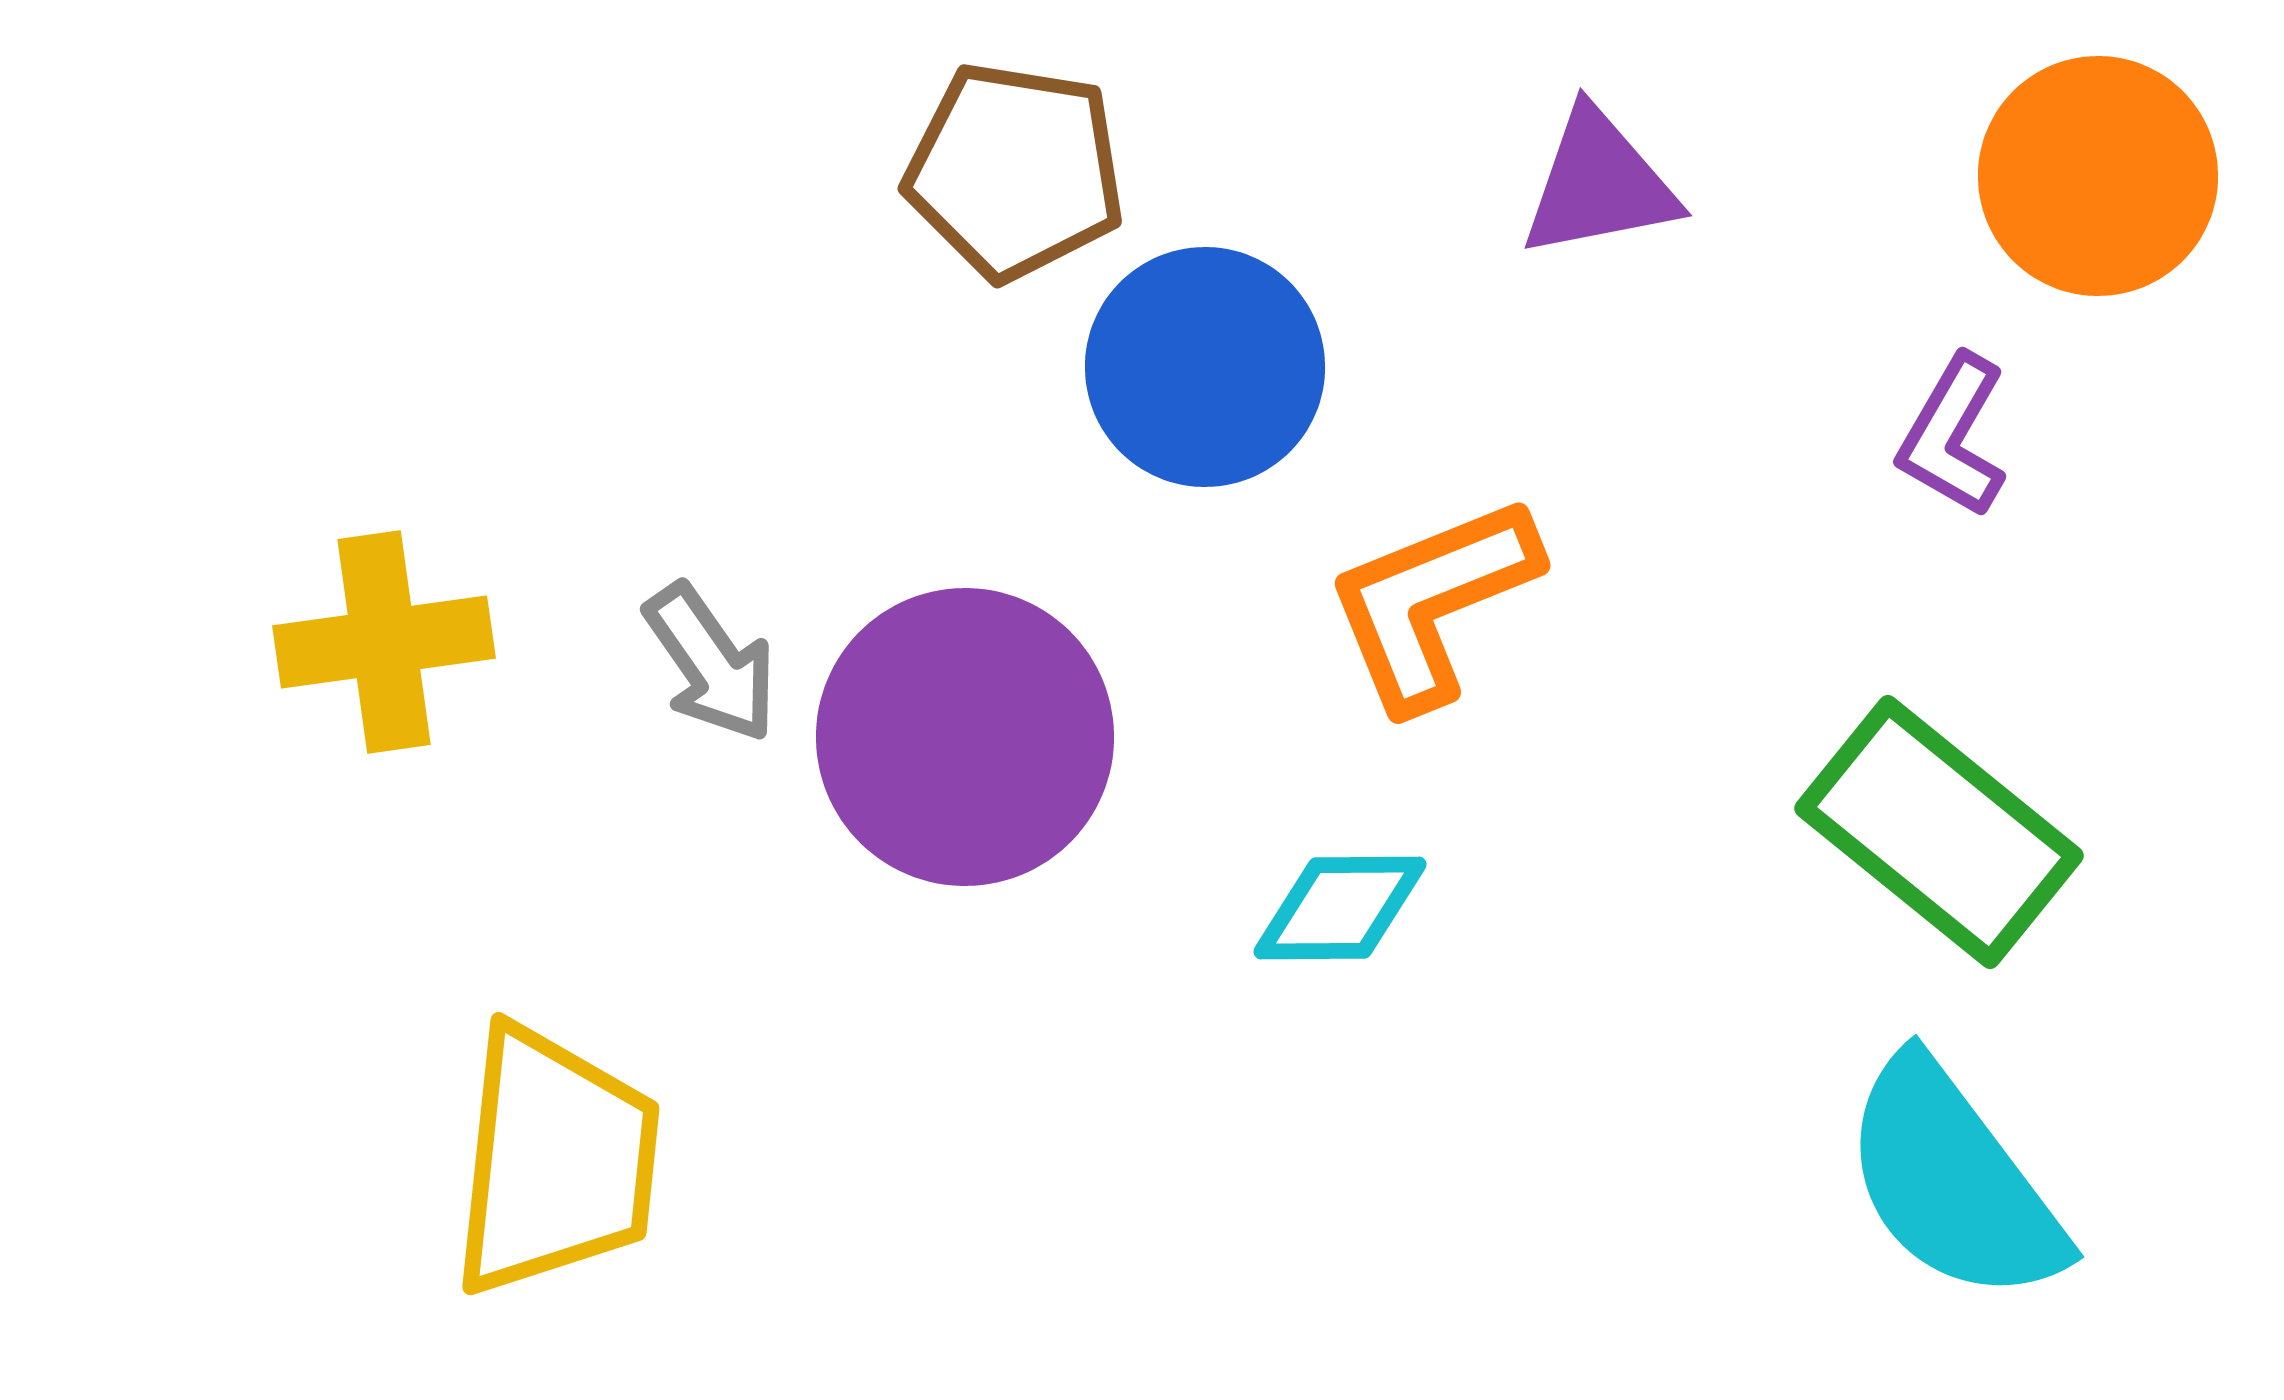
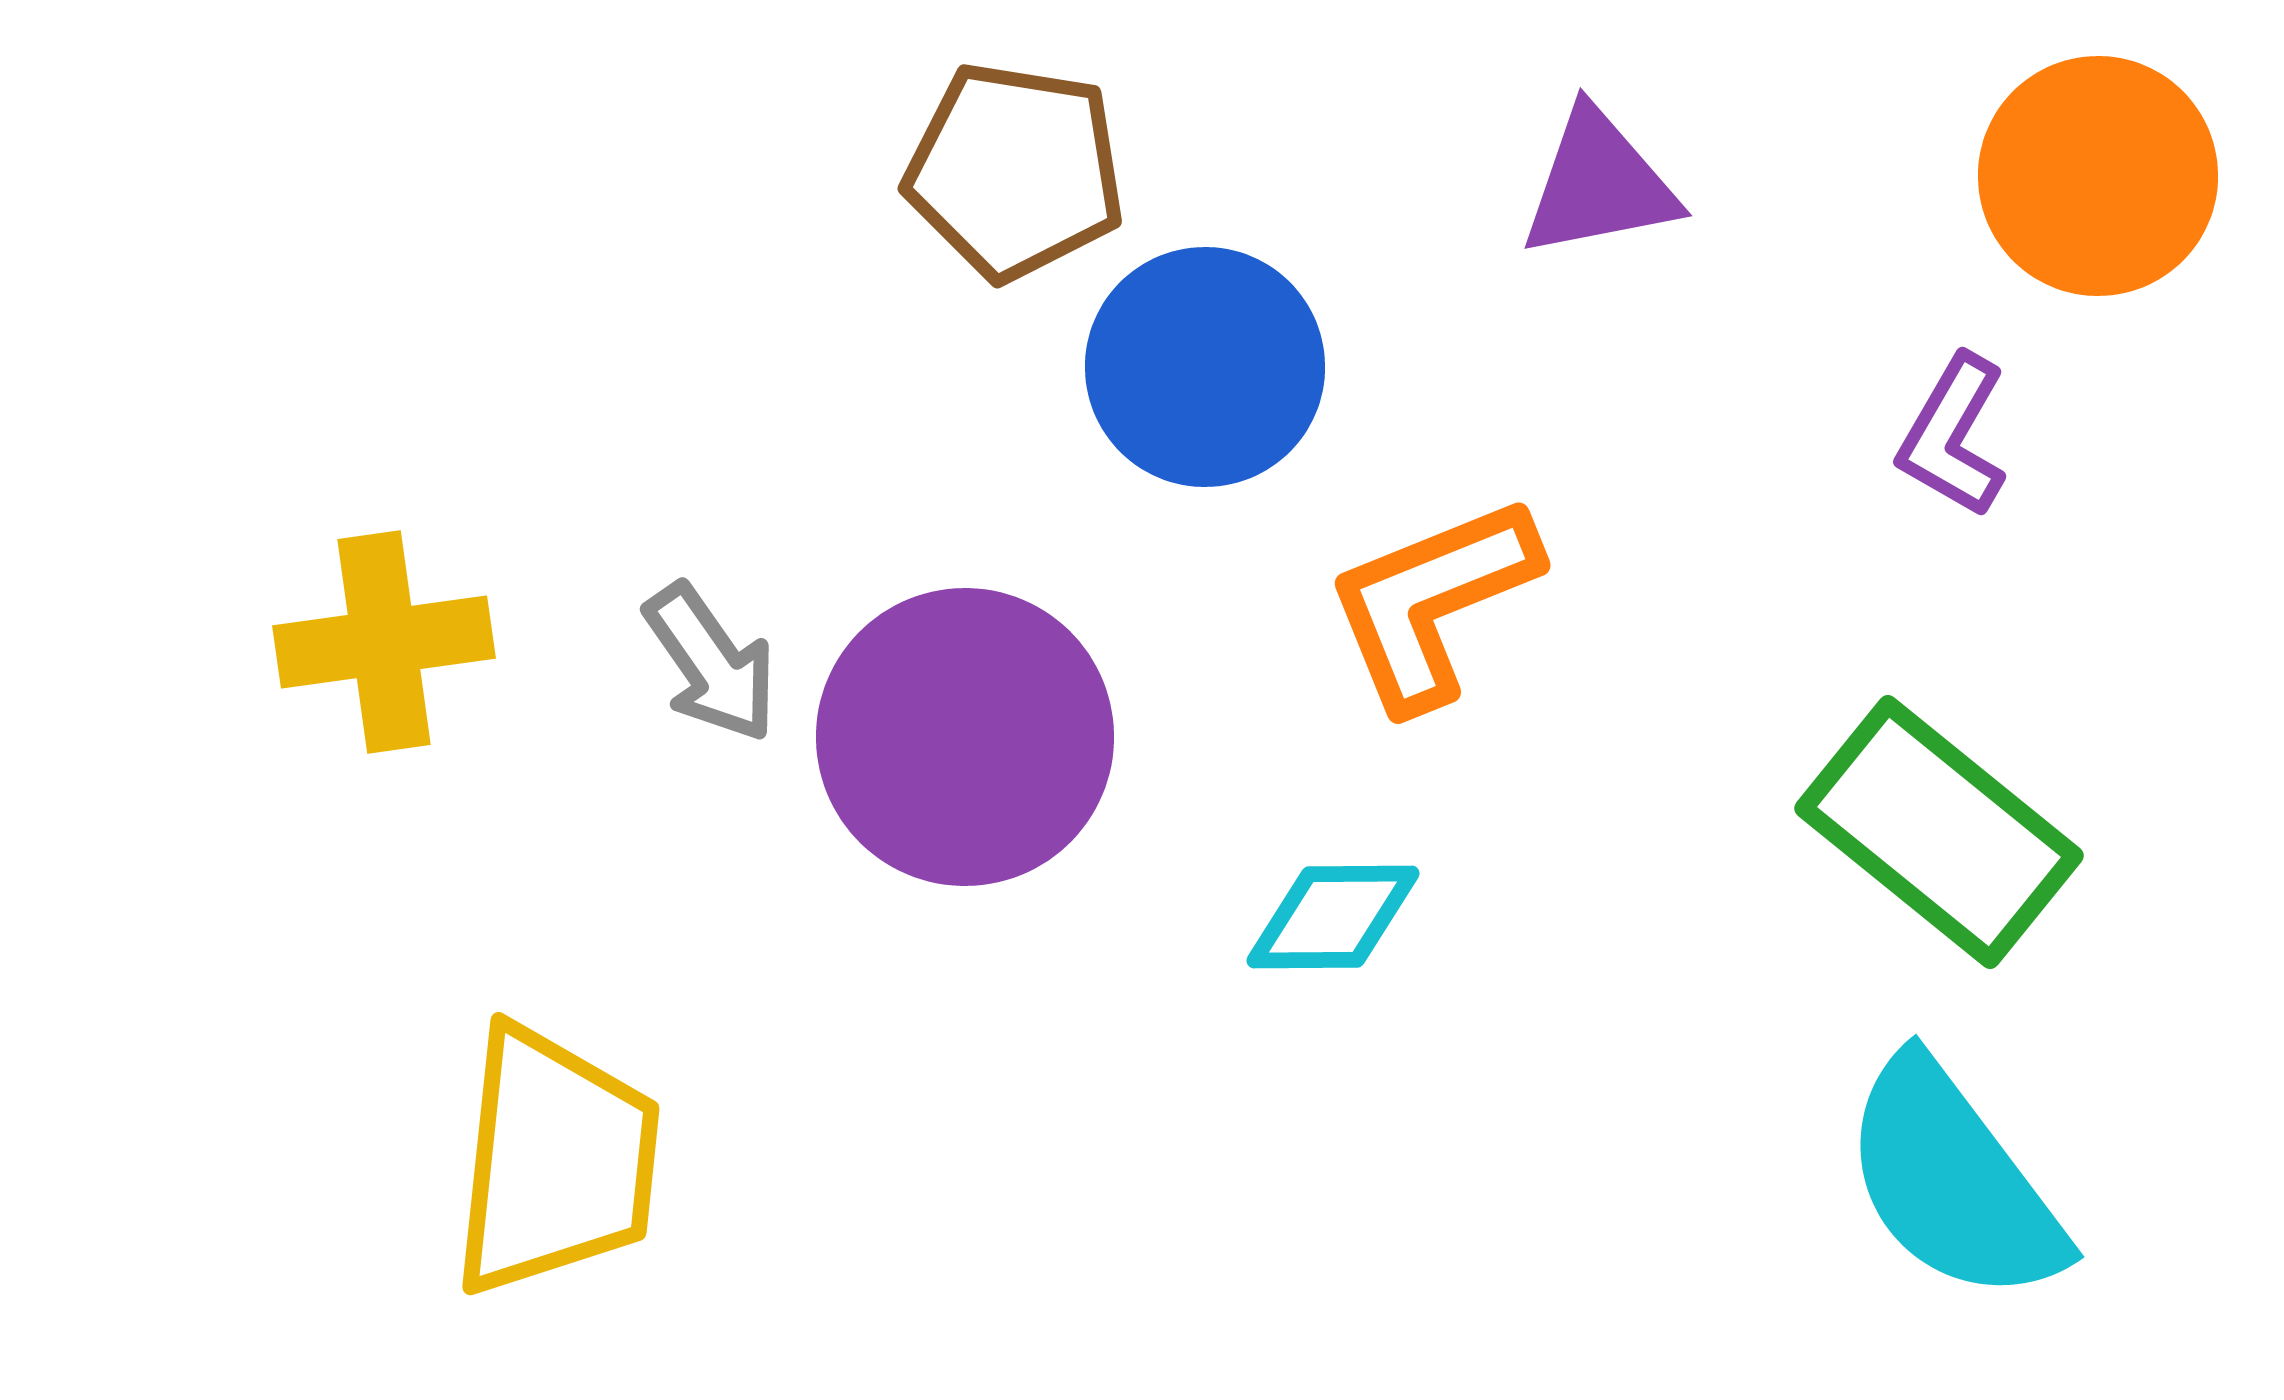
cyan diamond: moved 7 px left, 9 px down
